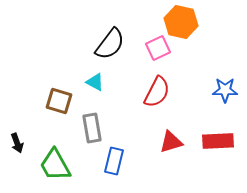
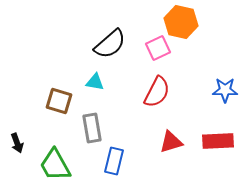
black semicircle: rotated 12 degrees clockwise
cyan triangle: rotated 18 degrees counterclockwise
